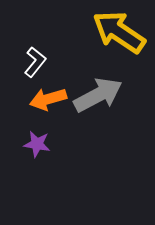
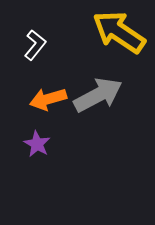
white L-shape: moved 17 px up
purple star: rotated 20 degrees clockwise
